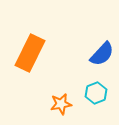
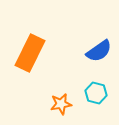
blue semicircle: moved 3 px left, 3 px up; rotated 12 degrees clockwise
cyan hexagon: rotated 25 degrees counterclockwise
